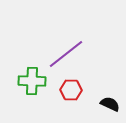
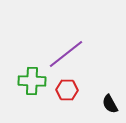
red hexagon: moved 4 px left
black semicircle: rotated 144 degrees counterclockwise
